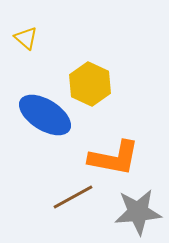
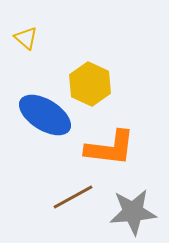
orange L-shape: moved 4 px left, 10 px up; rotated 4 degrees counterclockwise
gray star: moved 5 px left
